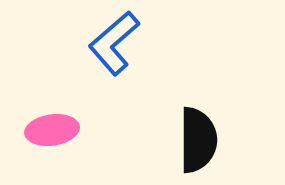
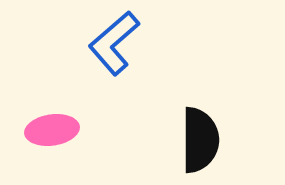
black semicircle: moved 2 px right
